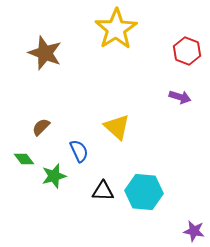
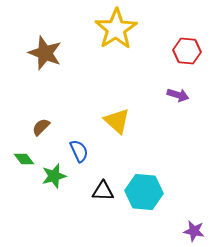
red hexagon: rotated 16 degrees counterclockwise
purple arrow: moved 2 px left, 2 px up
yellow triangle: moved 6 px up
